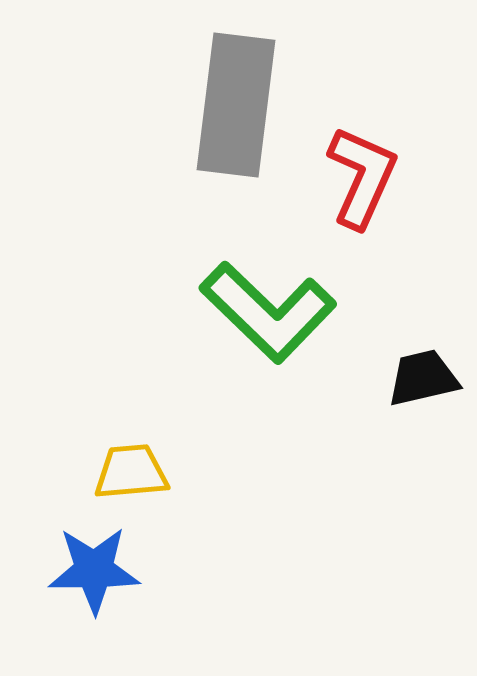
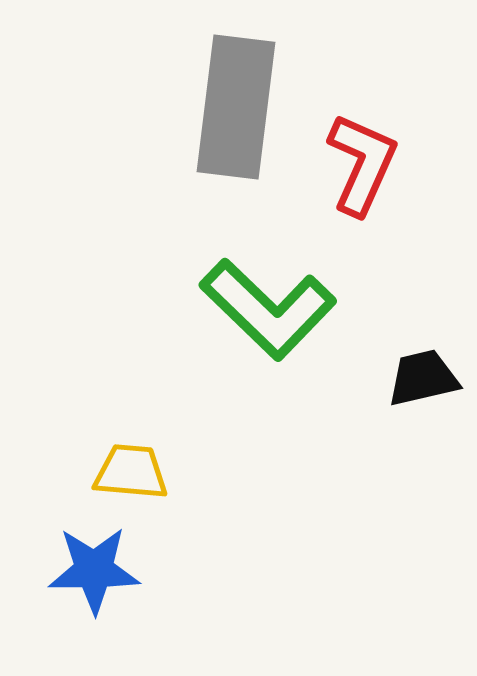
gray rectangle: moved 2 px down
red L-shape: moved 13 px up
green L-shape: moved 3 px up
yellow trapezoid: rotated 10 degrees clockwise
